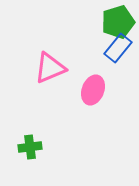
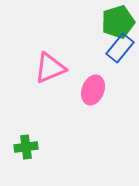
blue rectangle: moved 2 px right
green cross: moved 4 px left
